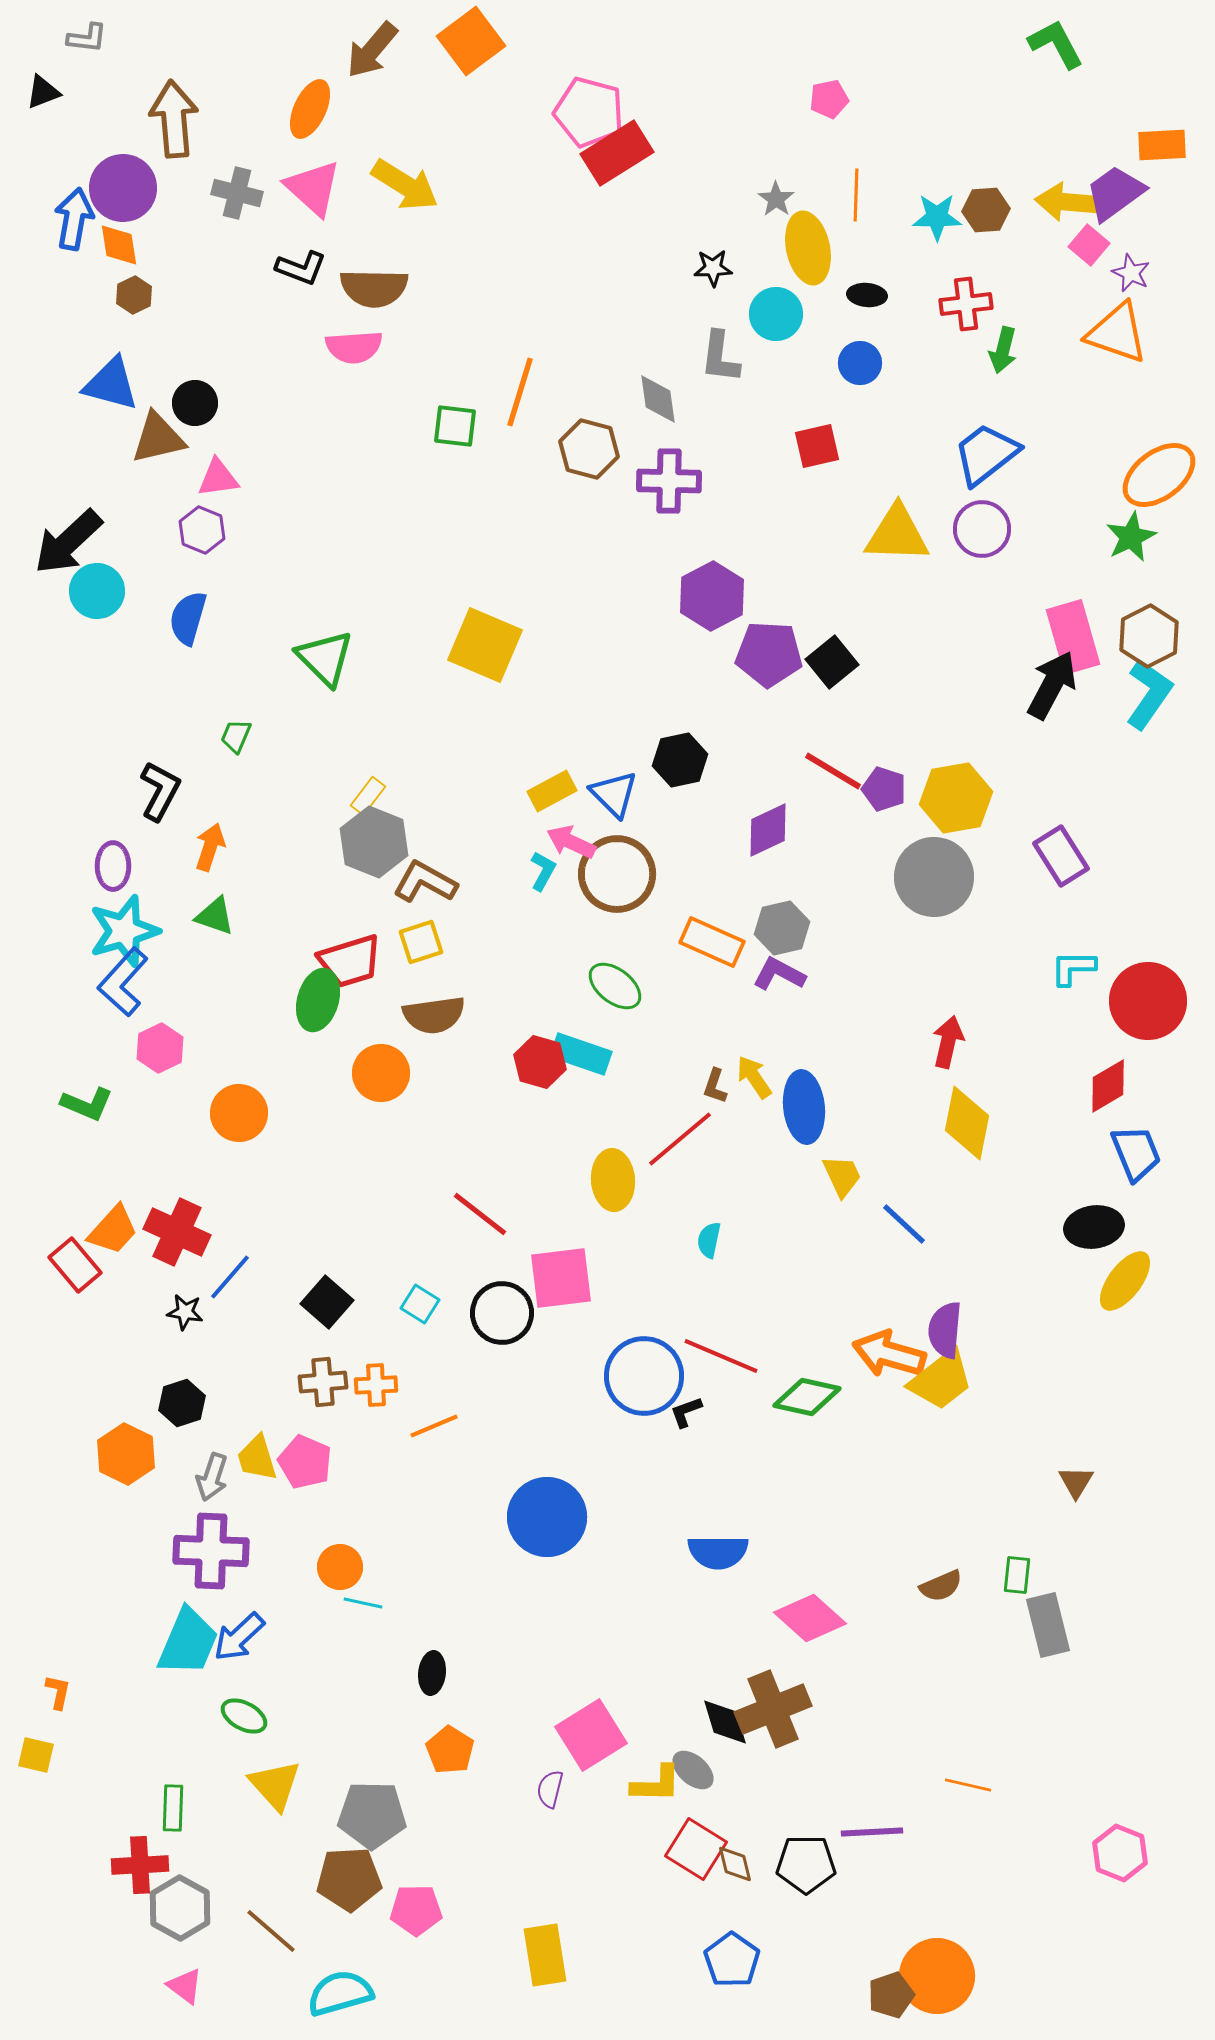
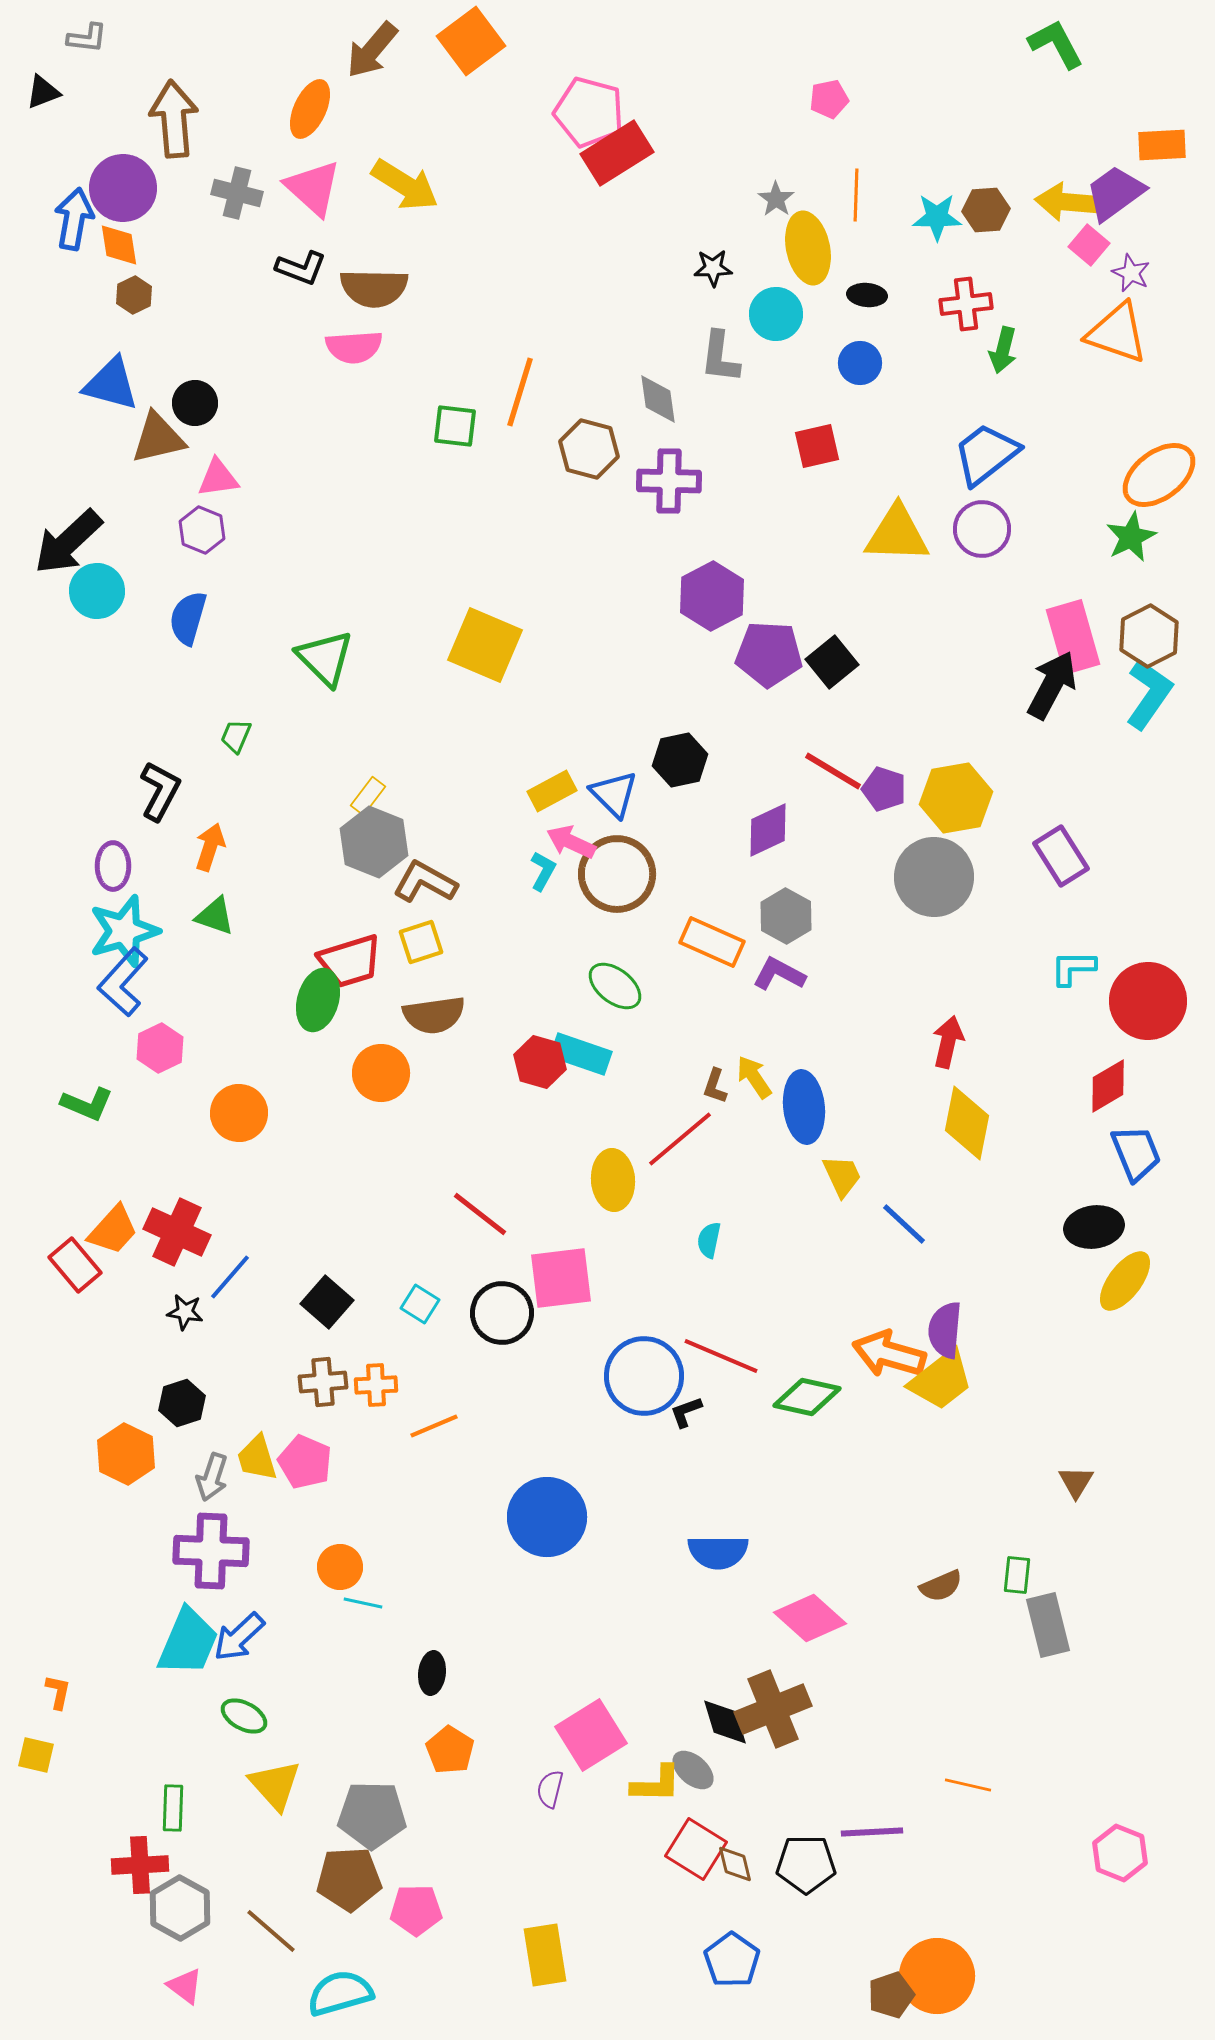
gray hexagon at (782, 928): moved 4 px right, 12 px up; rotated 18 degrees counterclockwise
